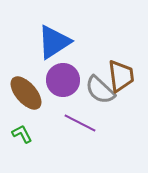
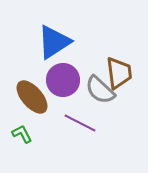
brown trapezoid: moved 2 px left, 3 px up
brown ellipse: moved 6 px right, 4 px down
